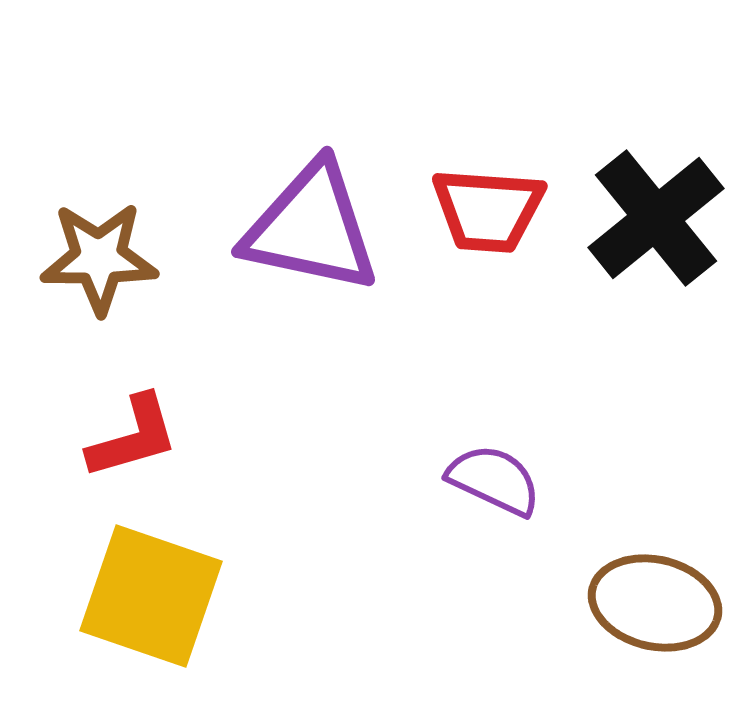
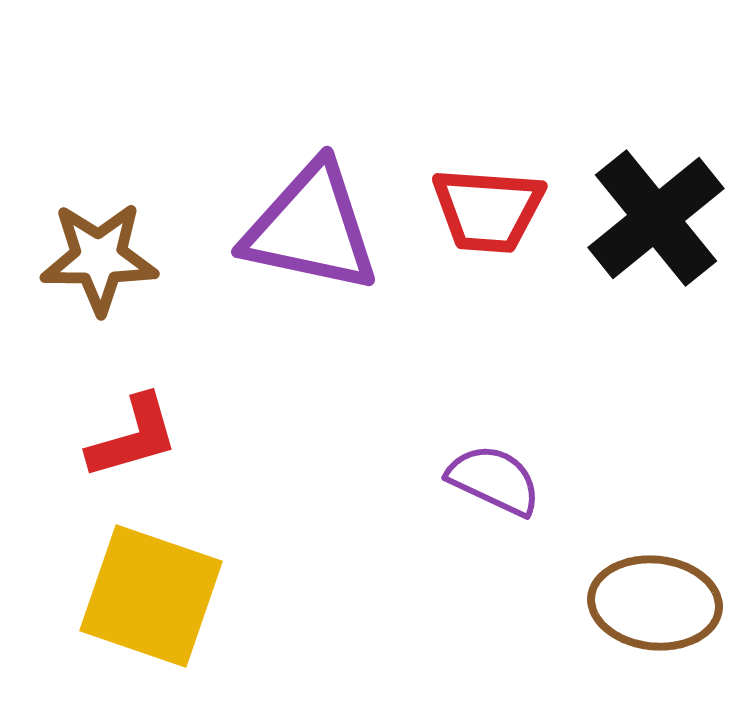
brown ellipse: rotated 7 degrees counterclockwise
